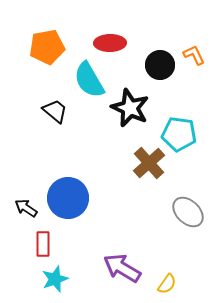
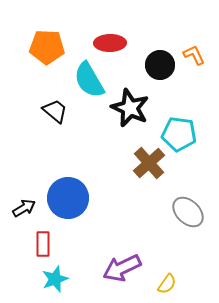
orange pentagon: rotated 12 degrees clockwise
black arrow: moved 2 px left; rotated 115 degrees clockwise
purple arrow: rotated 57 degrees counterclockwise
